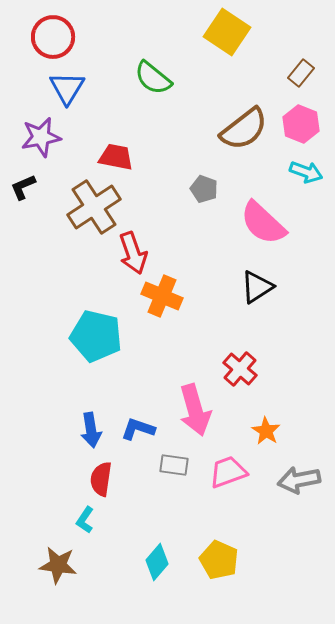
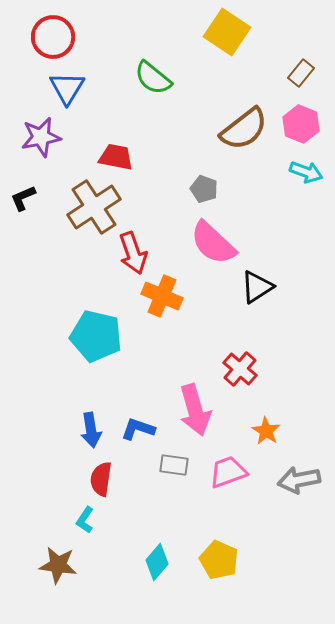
black L-shape: moved 11 px down
pink semicircle: moved 50 px left, 20 px down
